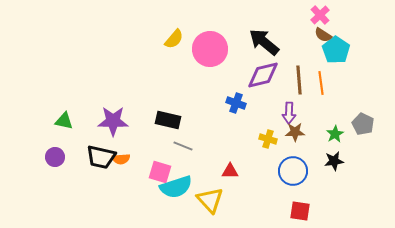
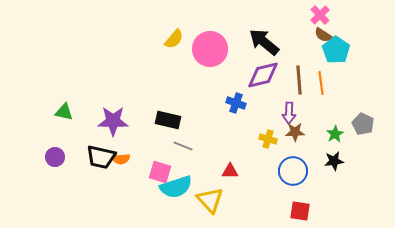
green triangle: moved 9 px up
